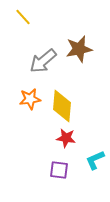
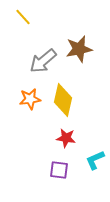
yellow diamond: moved 1 px right, 6 px up; rotated 8 degrees clockwise
